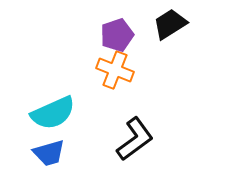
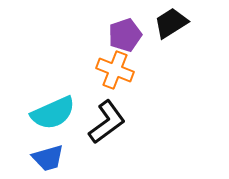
black trapezoid: moved 1 px right, 1 px up
purple pentagon: moved 8 px right
black L-shape: moved 28 px left, 17 px up
blue trapezoid: moved 1 px left, 5 px down
